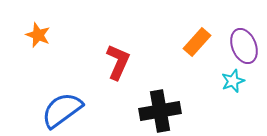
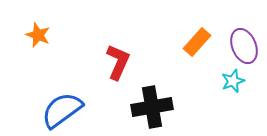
black cross: moved 8 px left, 4 px up
